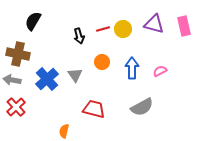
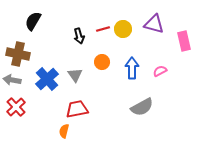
pink rectangle: moved 15 px down
red trapezoid: moved 17 px left; rotated 25 degrees counterclockwise
